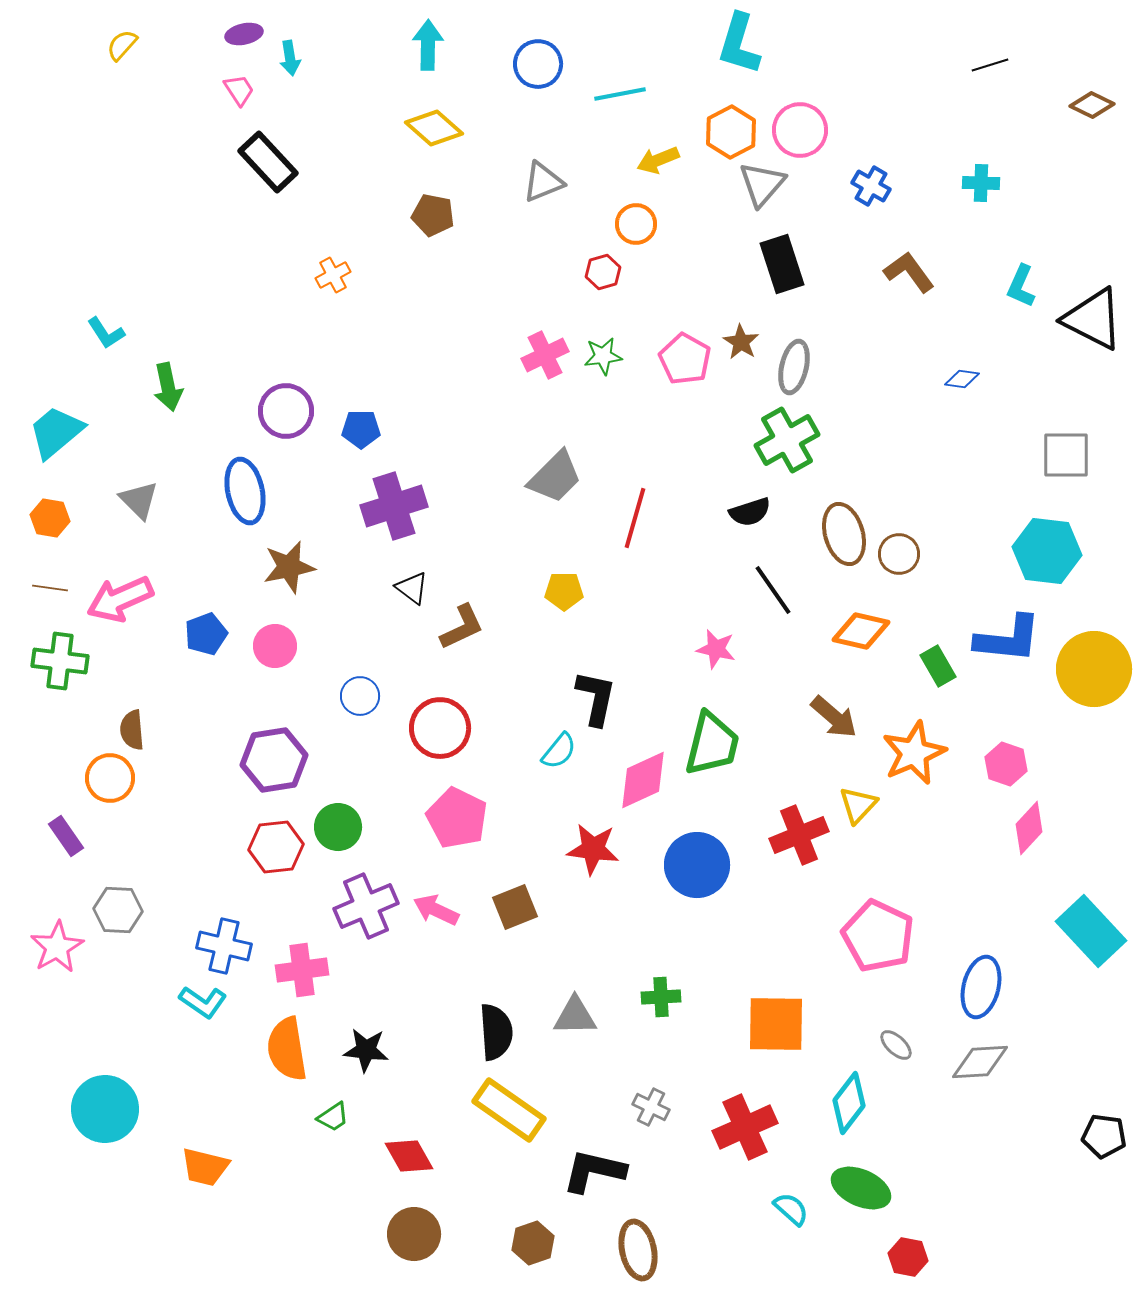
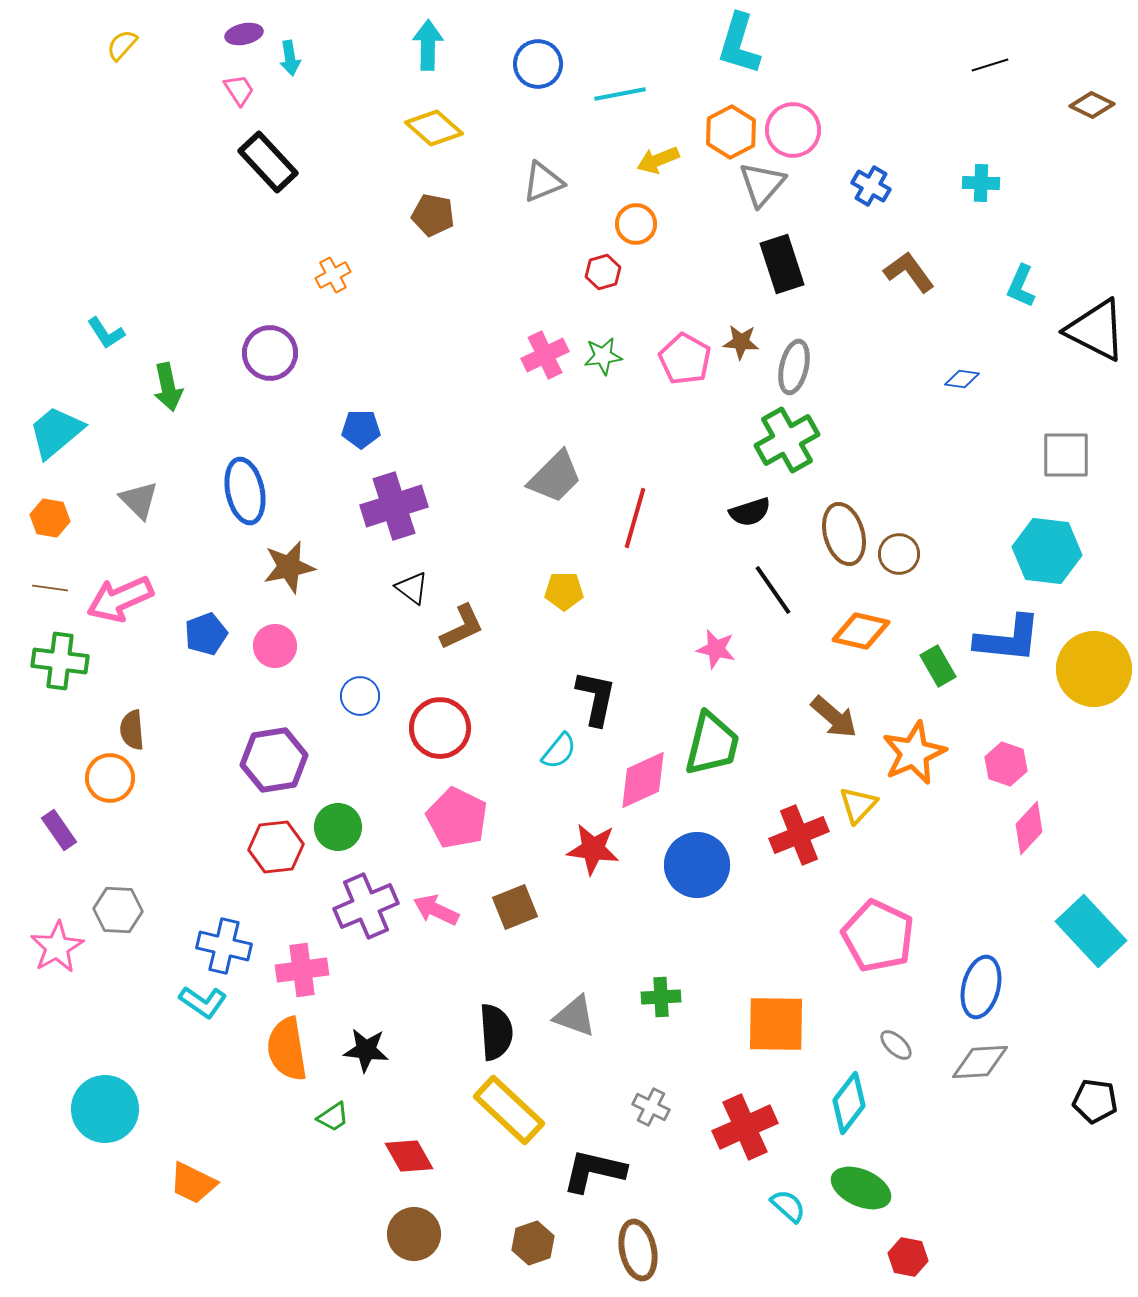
pink circle at (800, 130): moved 7 px left
black triangle at (1093, 319): moved 3 px right, 11 px down
brown star at (741, 342): rotated 27 degrees counterclockwise
purple circle at (286, 411): moved 16 px left, 58 px up
purple rectangle at (66, 836): moved 7 px left, 6 px up
gray triangle at (575, 1016): rotated 21 degrees clockwise
yellow rectangle at (509, 1110): rotated 8 degrees clockwise
black pentagon at (1104, 1136): moved 9 px left, 35 px up
orange trapezoid at (205, 1167): moved 12 px left, 16 px down; rotated 12 degrees clockwise
cyan semicircle at (791, 1209): moved 3 px left, 3 px up
